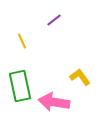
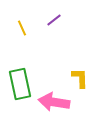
yellow line: moved 13 px up
yellow L-shape: moved 1 px down; rotated 35 degrees clockwise
green rectangle: moved 2 px up
